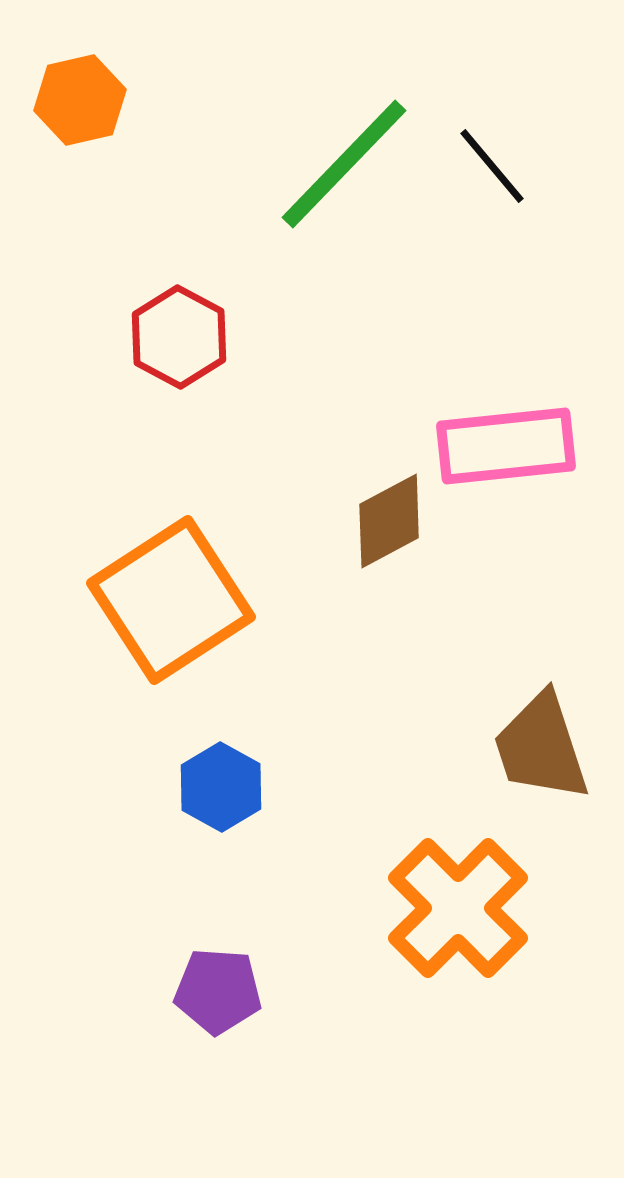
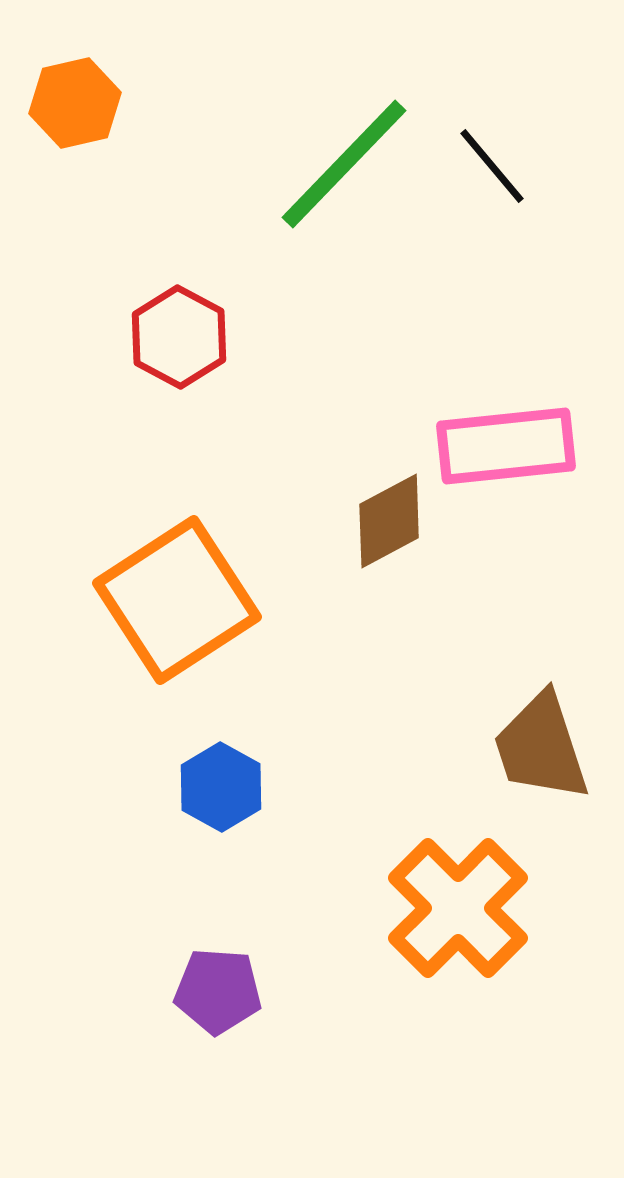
orange hexagon: moved 5 px left, 3 px down
orange square: moved 6 px right
